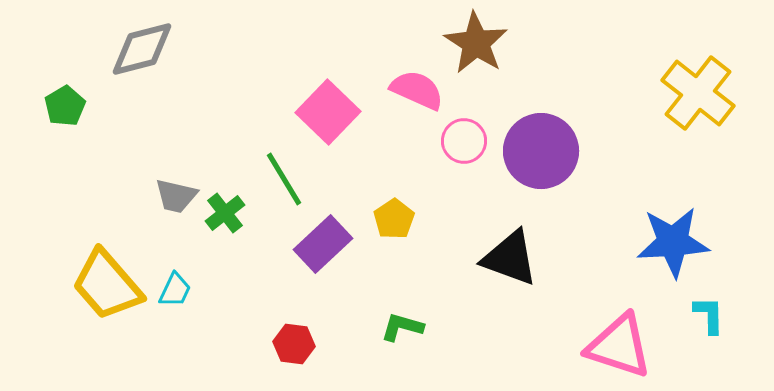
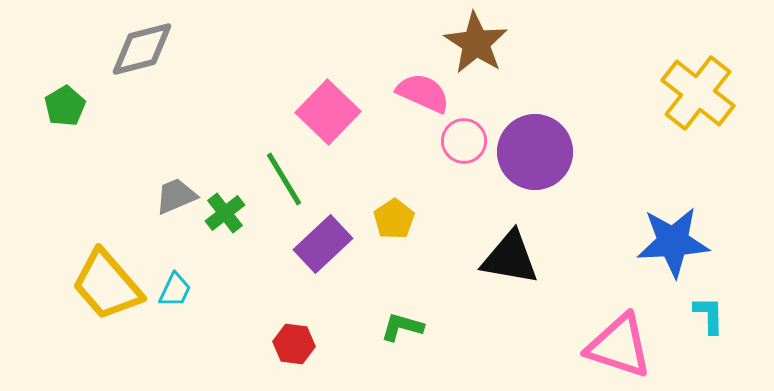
pink semicircle: moved 6 px right, 3 px down
purple circle: moved 6 px left, 1 px down
gray trapezoid: rotated 144 degrees clockwise
black triangle: rotated 10 degrees counterclockwise
